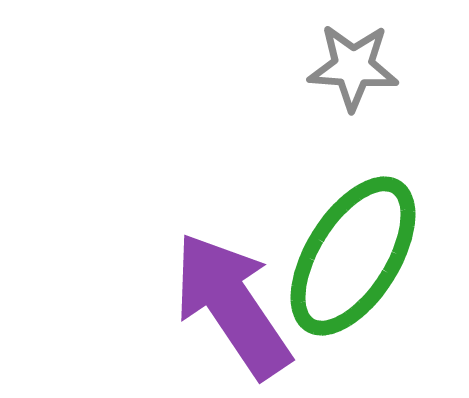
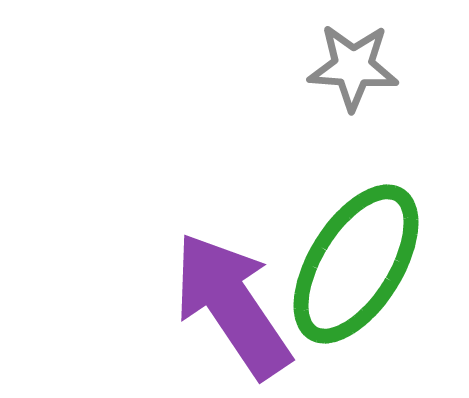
green ellipse: moved 3 px right, 8 px down
